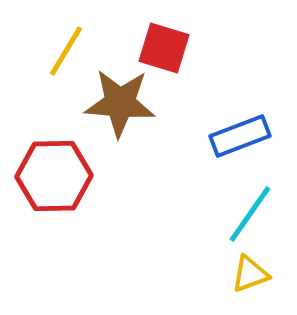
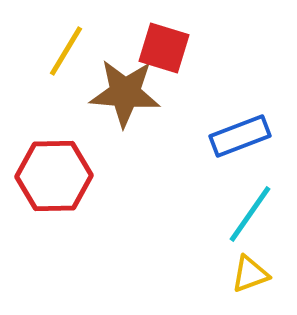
brown star: moved 5 px right, 10 px up
